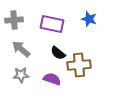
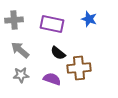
gray arrow: moved 1 px left, 1 px down
brown cross: moved 3 px down
